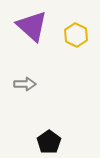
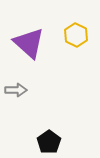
purple triangle: moved 3 px left, 17 px down
gray arrow: moved 9 px left, 6 px down
